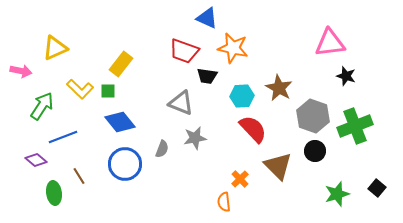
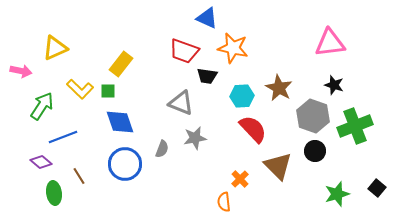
black star: moved 12 px left, 9 px down
blue diamond: rotated 20 degrees clockwise
purple diamond: moved 5 px right, 2 px down
